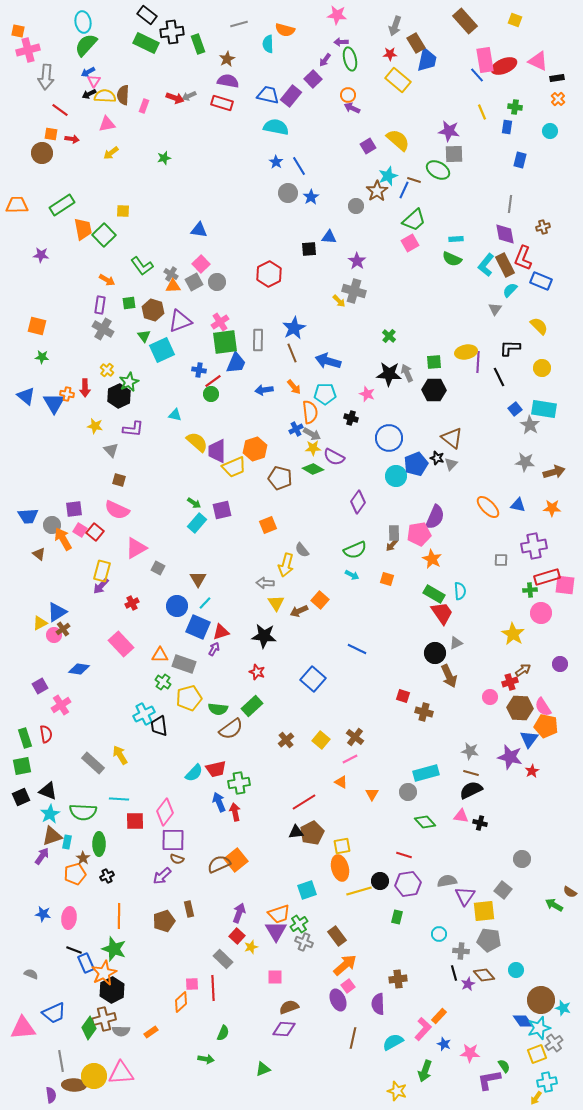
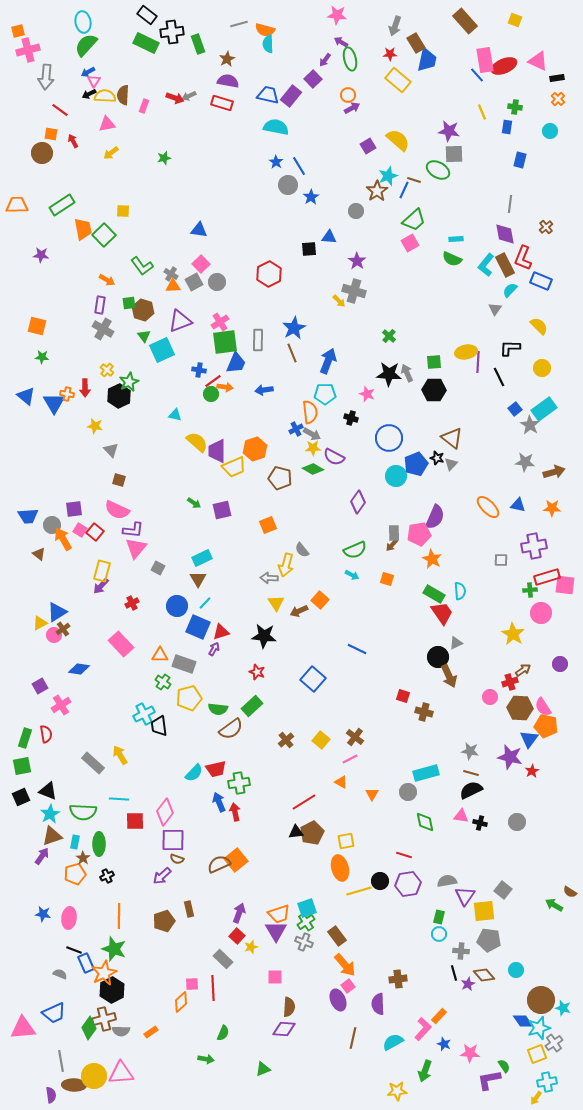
orange semicircle at (285, 30): moved 20 px left
orange square at (18, 31): rotated 24 degrees counterclockwise
purple arrow at (341, 42): rotated 32 degrees clockwise
purple arrow at (352, 108): rotated 126 degrees clockwise
red arrow at (72, 139): moved 1 px right, 2 px down; rotated 128 degrees counterclockwise
gray circle at (288, 193): moved 8 px up
gray circle at (356, 206): moved 5 px down
brown cross at (543, 227): moved 3 px right; rotated 24 degrees counterclockwise
brown hexagon at (153, 310): moved 10 px left
blue arrow at (328, 361): rotated 95 degrees clockwise
orange arrow at (294, 387): moved 69 px left; rotated 42 degrees counterclockwise
cyan rectangle at (544, 409): rotated 45 degrees counterclockwise
purple L-shape at (133, 429): moved 101 px down
cyan rectangle at (197, 523): moved 5 px right, 35 px down; rotated 24 degrees clockwise
pink triangle at (136, 548): rotated 20 degrees counterclockwise
gray arrow at (265, 583): moved 4 px right, 5 px up
black circle at (435, 653): moved 3 px right, 4 px down
green rectangle at (25, 738): rotated 36 degrees clockwise
green diamond at (425, 822): rotated 30 degrees clockwise
cyan rectangle at (67, 842): moved 8 px right
yellow square at (342, 846): moved 4 px right, 5 px up
gray circle at (522, 859): moved 5 px left, 37 px up
cyan square at (307, 890): moved 18 px down
green rectangle at (397, 917): moved 42 px right
green cross at (299, 924): moved 7 px right, 2 px up
orange arrow at (345, 965): rotated 90 degrees clockwise
gray semicircle at (31, 974): moved 29 px right
brown semicircle at (289, 1007): rotated 114 degrees clockwise
yellow star at (397, 1091): rotated 24 degrees counterclockwise
